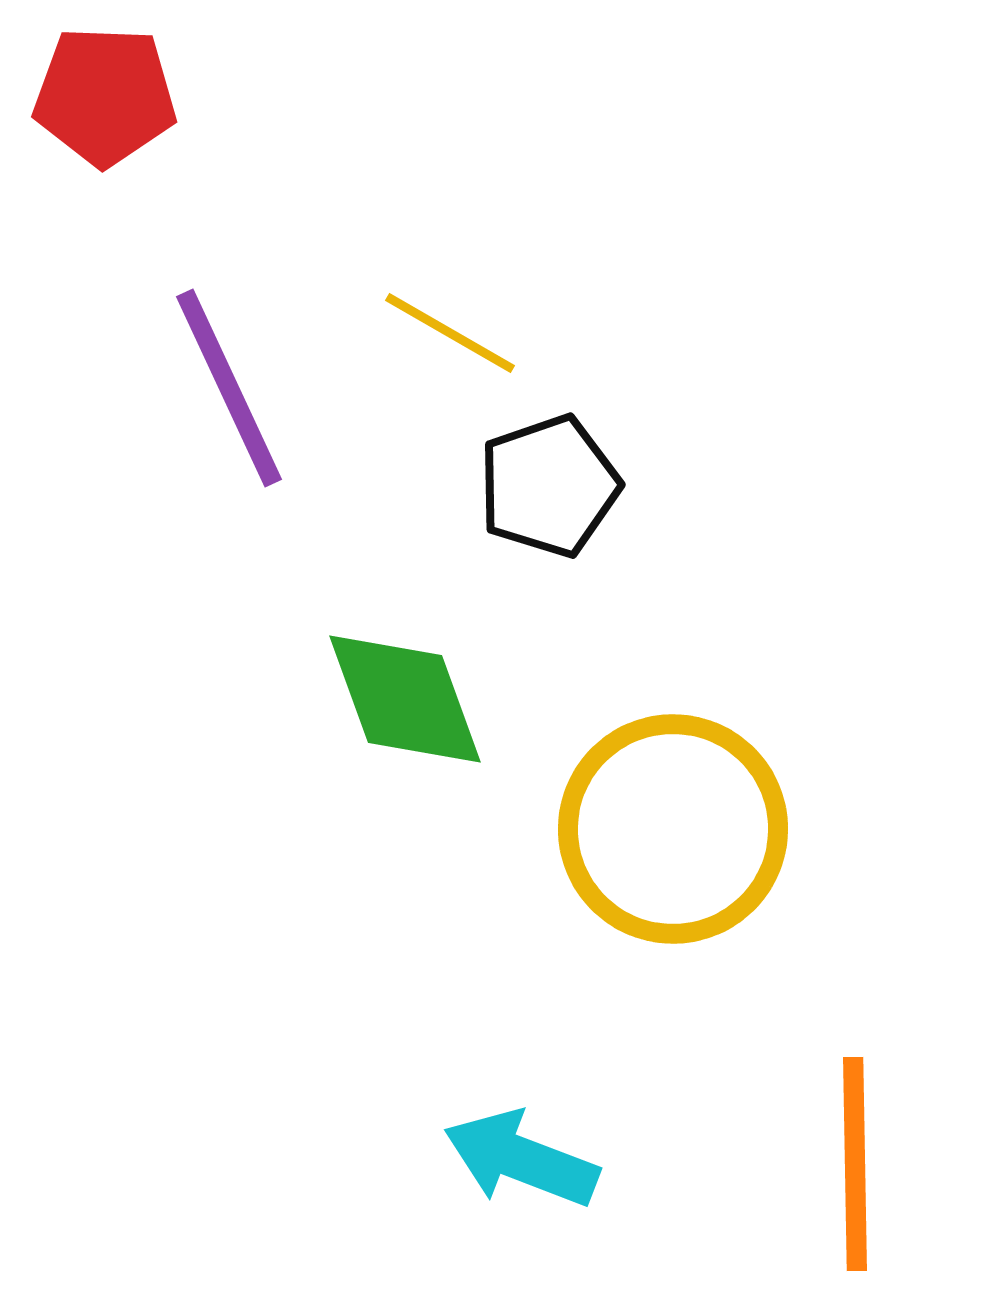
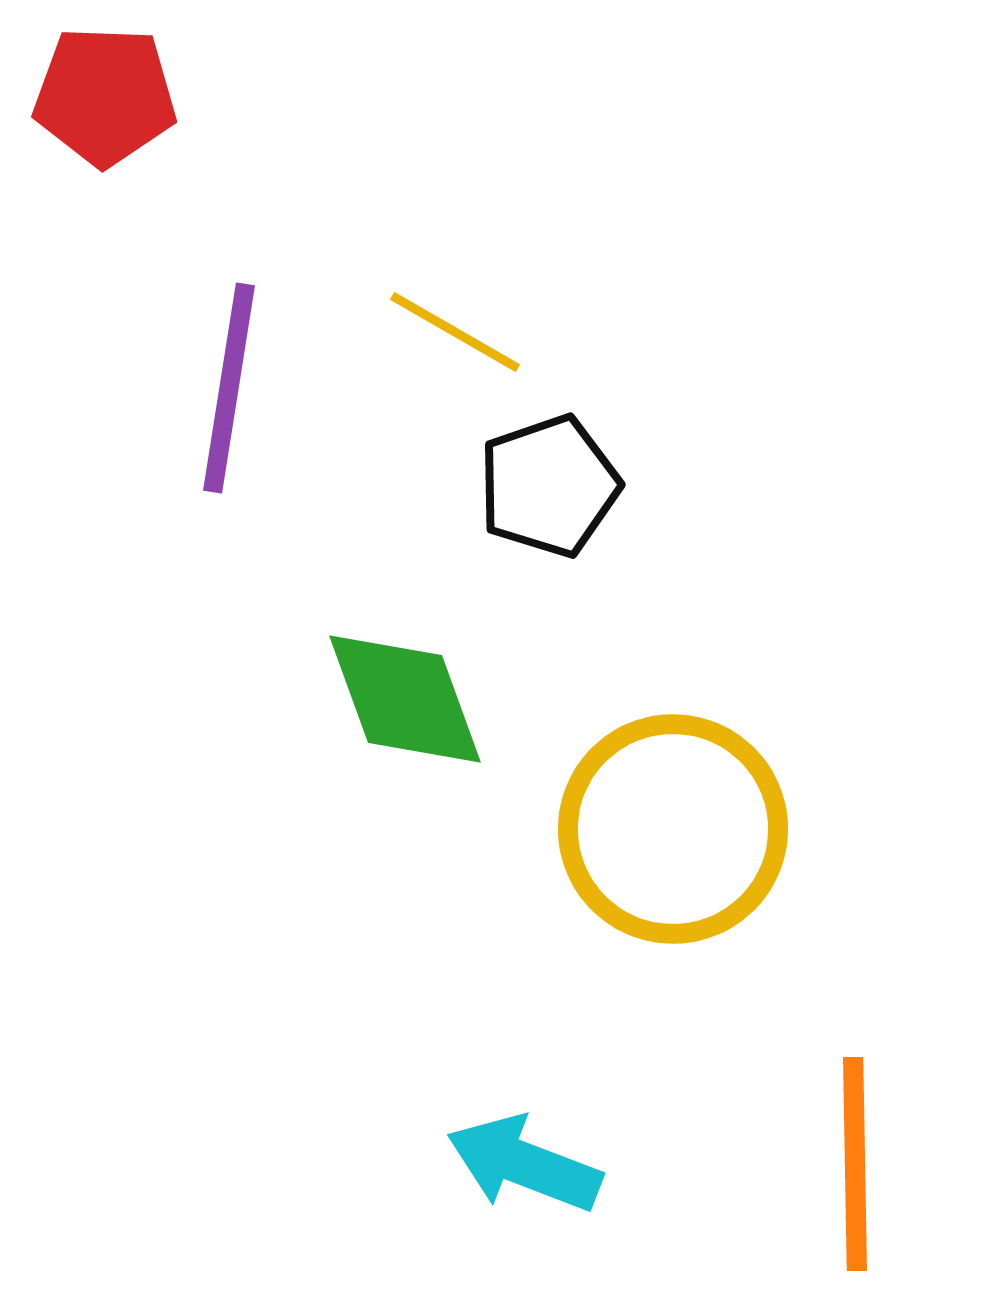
yellow line: moved 5 px right, 1 px up
purple line: rotated 34 degrees clockwise
cyan arrow: moved 3 px right, 5 px down
